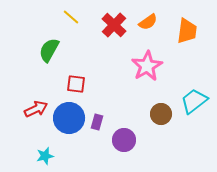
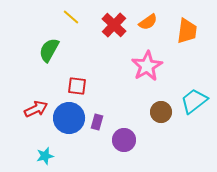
red square: moved 1 px right, 2 px down
brown circle: moved 2 px up
